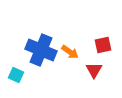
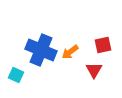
orange arrow: rotated 108 degrees clockwise
